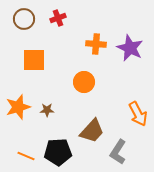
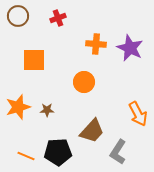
brown circle: moved 6 px left, 3 px up
